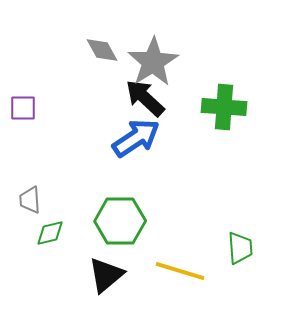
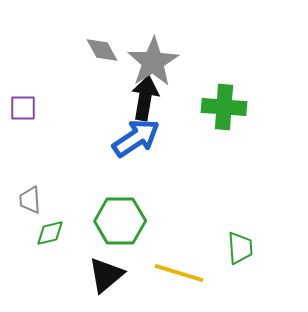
black arrow: rotated 57 degrees clockwise
yellow line: moved 1 px left, 2 px down
